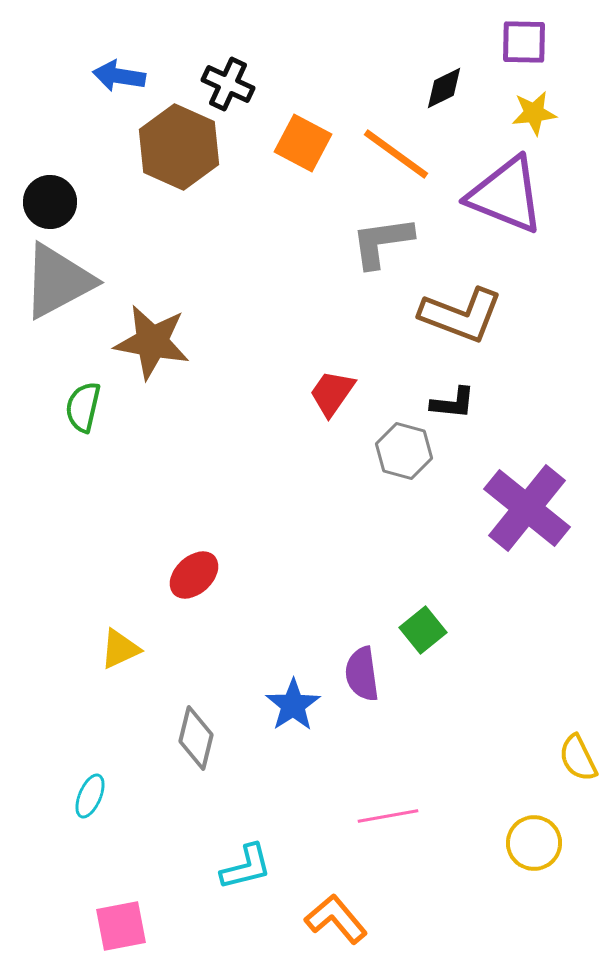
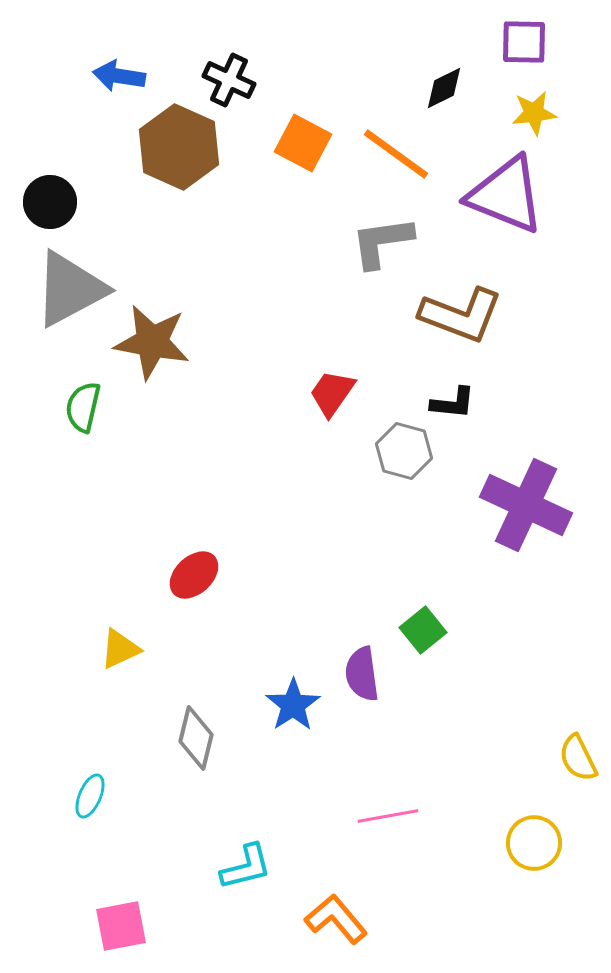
black cross: moved 1 px right, 4 px up
gray triangle: moved 12 px right, 8 px down
purple cross: moved 1 px left, 3 px up; rotated 14 degrees counterclockwise
